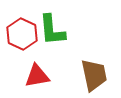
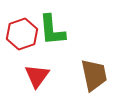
red hexagon: rotated 16 degrees clockwise
red triangle: rotated 44 degrees counterclockwise
